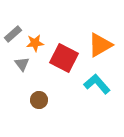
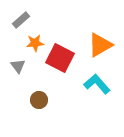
gray rectangle: moved 8 px right, 14 px up
red square: moved 4 px left
gray triangle: moved 4 px left, 2 px down
